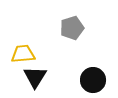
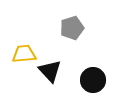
yellow trapezoid: moved 1 px right
black triangle: moved 15 px right, 6 px up; rotated 15 degrees counterclockwise
